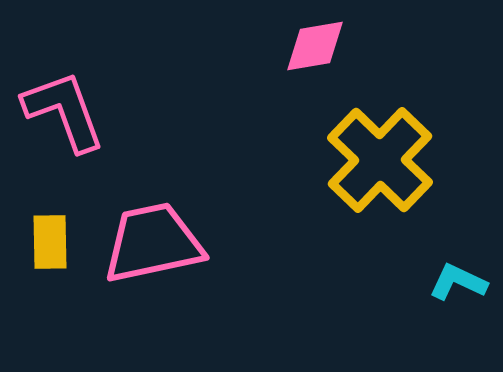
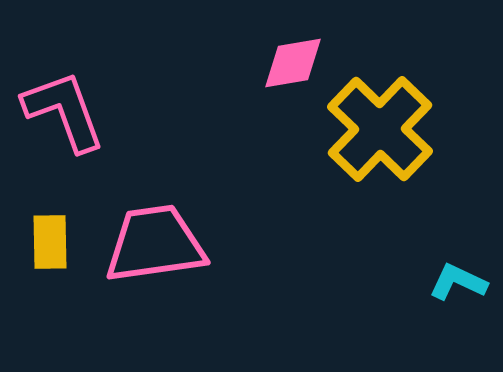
pink diamond: moved 22 px left, 17 px down
yellow cross: moved 31 px up
pink trapezoid: moved 2 px right, 1 px down; rotated 4 degrees clockwise
